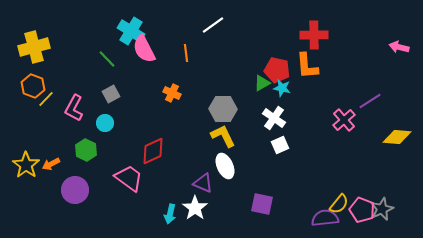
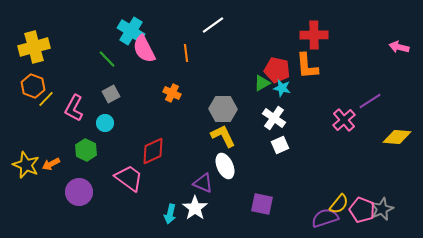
yellow star: rotated 12 degrees counterclockwise
purple circle: moved 4 px right, 2 px down
purple semicircle: rotated 12 degrees counterclockwise
